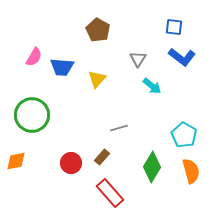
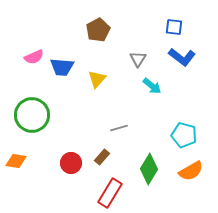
brown pentagon: rotated 15 degrees clockwise
pink semicircle: rotated 36 degrees clockwise
cyan pentagon: rotated 15 degrees counterclockwise
orange diamond: rotated 20 degrees clockwise
green diamond: moved 3 px left, 2 px down
orange semicircle: rotated 75 degrees clockwise
red rectangle: rotated 72 degrees clockwise
